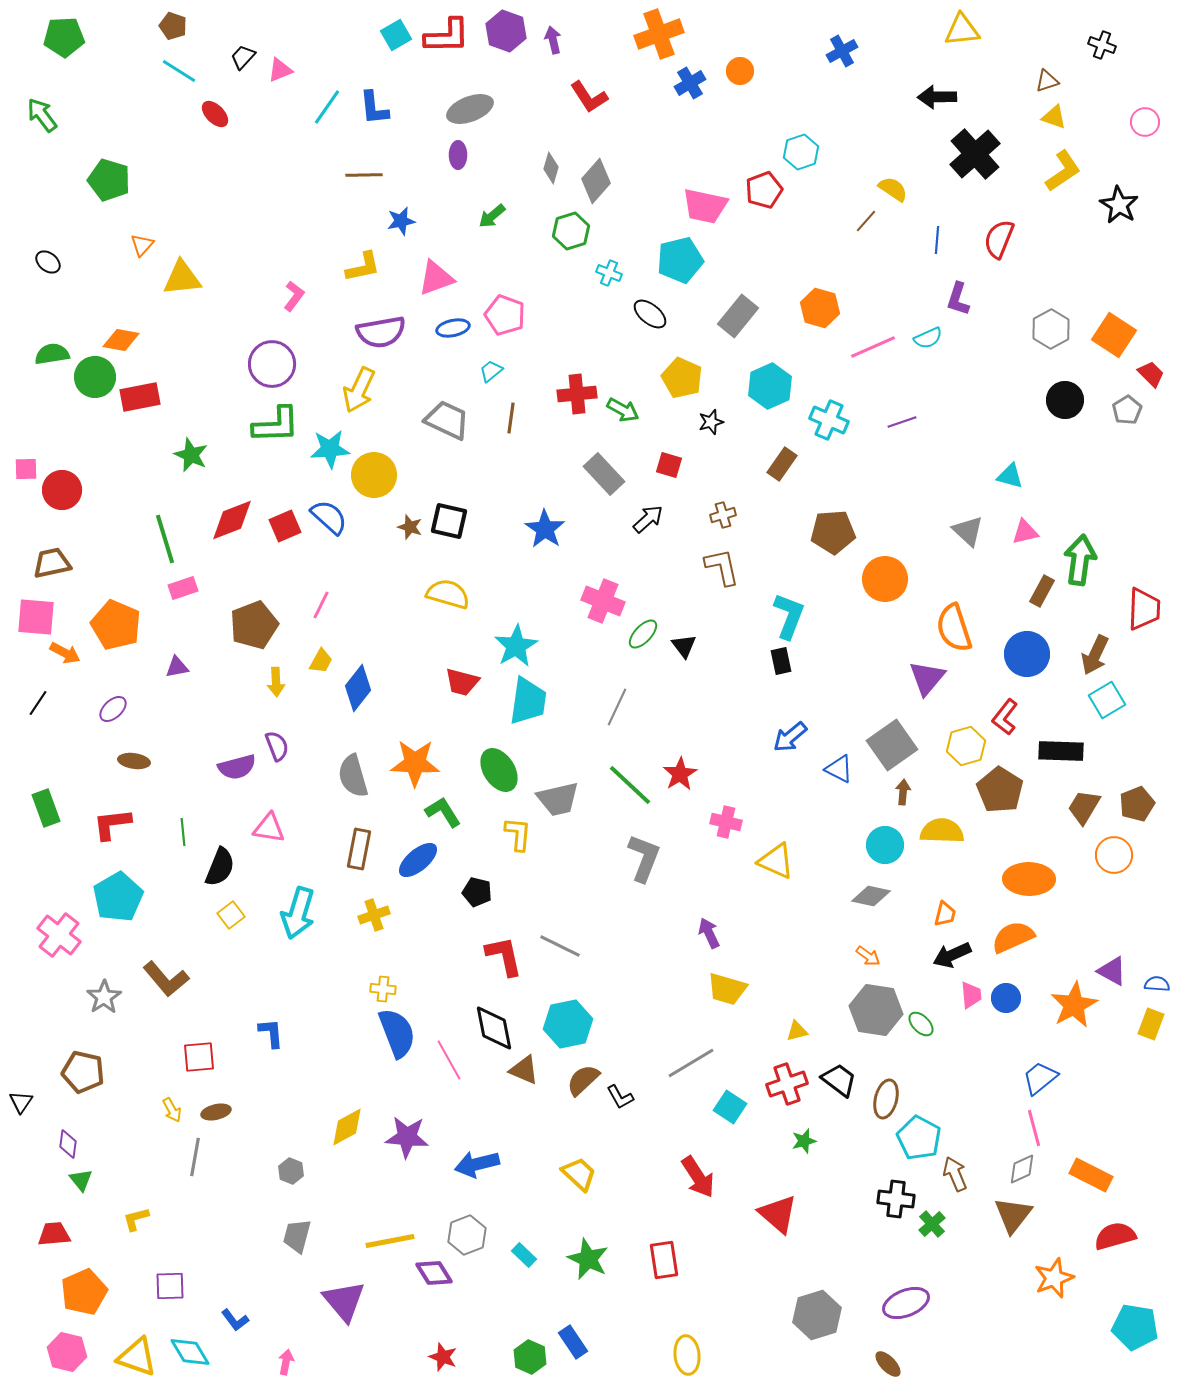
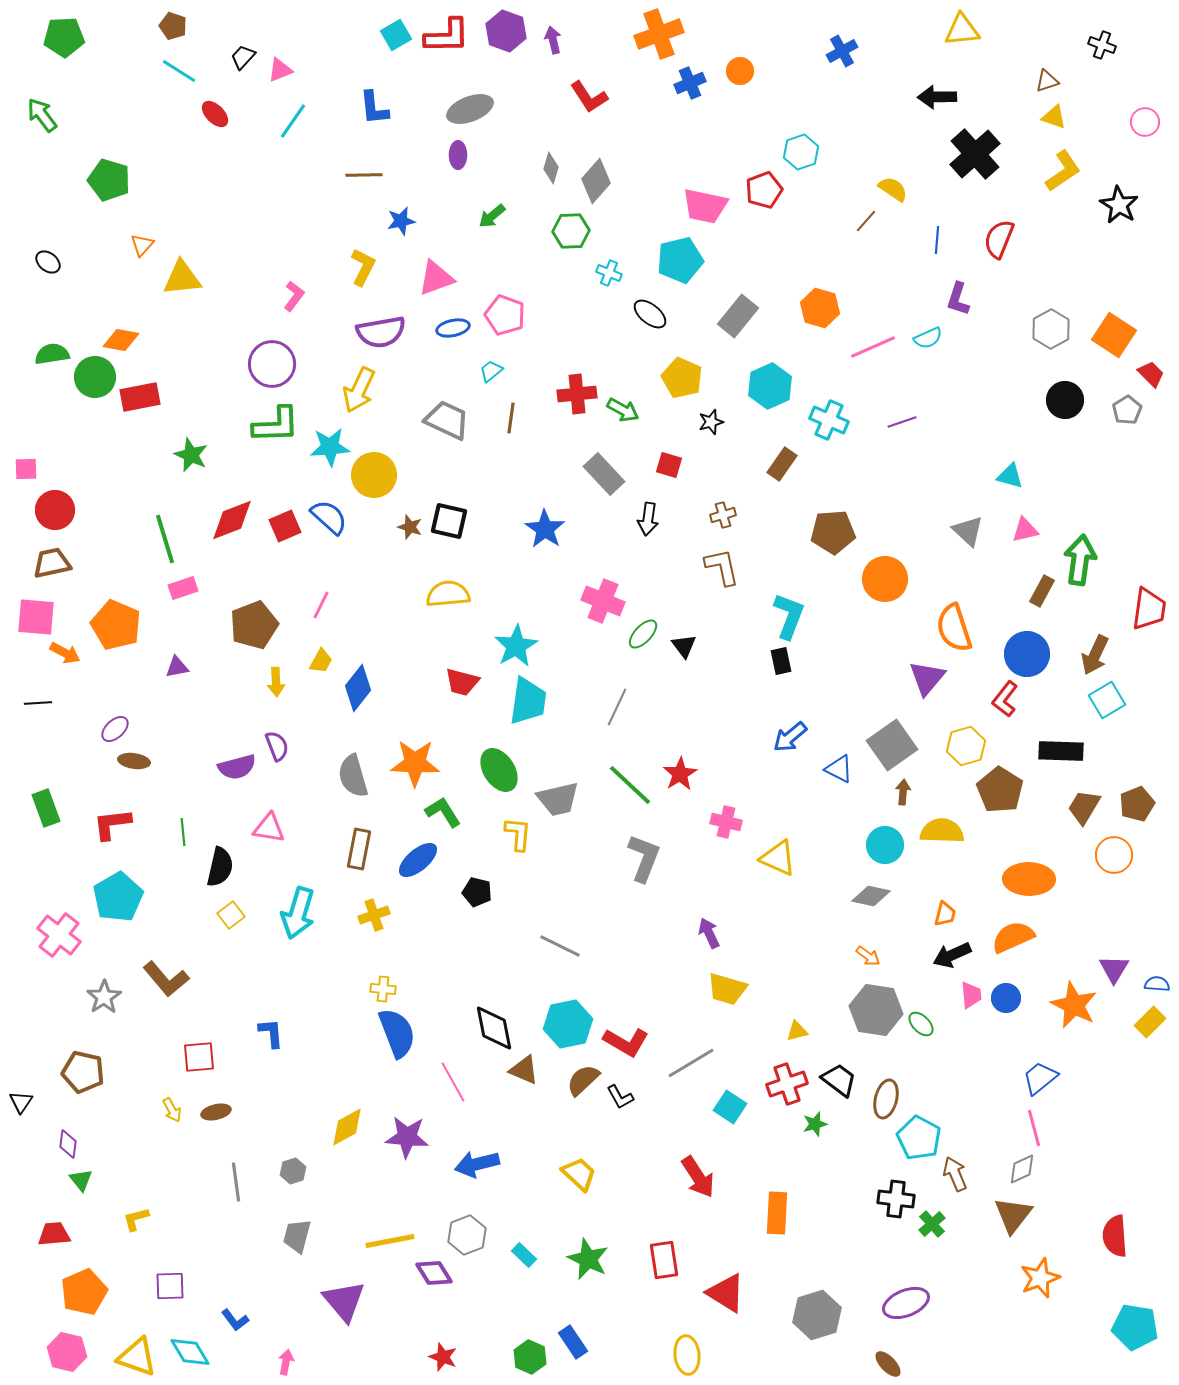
blue cross at (690, 83): rotated 8 degrees clockwise
cyan line at (327, 107): moved 34 px left, 14 px down
green hexagon at (571, 231): rotated 15 degrees clockwise
yellow L-shape at (363, 267): rotated 51 degrees counterclockwise
cyan star at (330, 449): moved 2 px up
red circle at (62, 490): moved 7 px left, 20 px down
black arrow at (648, 519): rotated 140 degrees clockwise
pink triangle at (1025, 532): moved 2 px up
yellow semicircle at (448, 594): rotated 21 degrees counterclockwise
red trapezoid at (1144, 609): moved 5 px right; rotated 6 degrees clockwise
black line at (38, 703): rotated 52 degrees clockwise
purple ellipse at (113, 709): moved 2 px right, 20 px down
red L-shape at (1005, 717): moved 18 px up
yellow triangle at (776, 861): moved 2 px right, 3 px up
black semicircle at (220, 867): rotated 9 degrees counterclockwise
red L-shape at (504, 956): moved 122 px right, 86 px down; rotated 132 degrees clockwise
purple triangle at (1112, 971): moved 2 px right, 2 px up; rotated 32 degrees clockwise
orange star at (1074, 1005): rotated 18 degrees counterclockwise
yellow rectangle at (1151, 1024): moved 1 px left, 2 px up; rotated 24 degrees clockwise
pink line at (449, 1060): moved 4 px right, 22 px down
green star at (804, 1141): moved 11 px right, 17 px up
gray line at (195, 1157): moved 41 px right, 25 px down; rotated 18 degrees counterclockwise
gray hexagon at (291, 1171): moved 2 px right; rotated 20 degrees clockwise
orange rectangle at (1091, 1175): moved 314 px left, 38 px down; rotated 66 degrees clockwise
red triangle at (778, 1214): moved 52 px left, 79 px down; rotated 9 degrees counterclockwise
red semicircle at (1115, 1236): rotated 78 degrees counterclockwise
orange star at (1054, 1278): moved 14 px left
